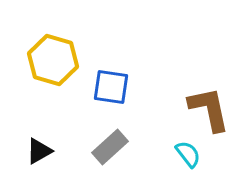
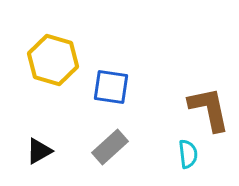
cyan semicircle: rotated 32 degrees clockwise
